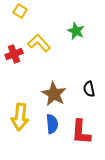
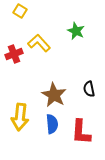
brown star: moved 1 px down
